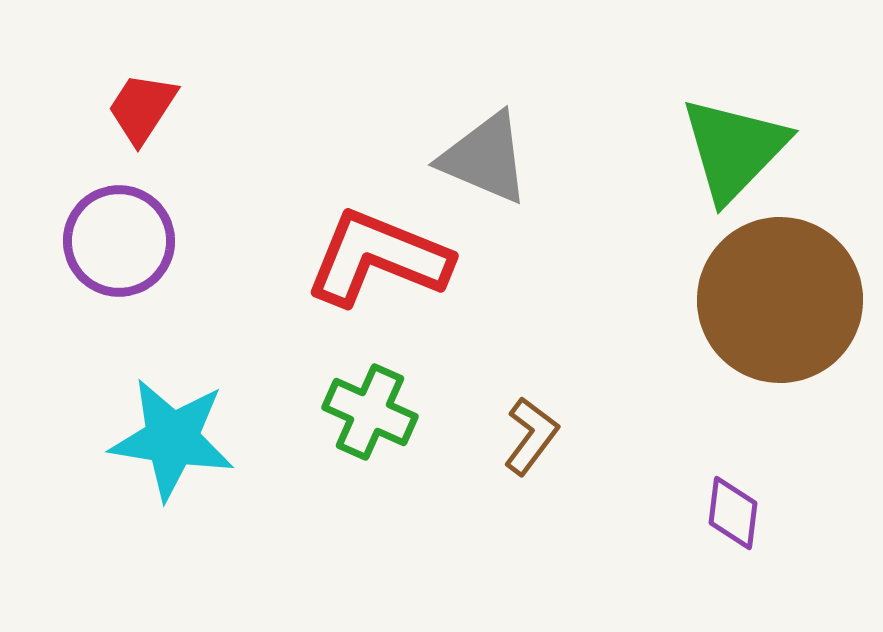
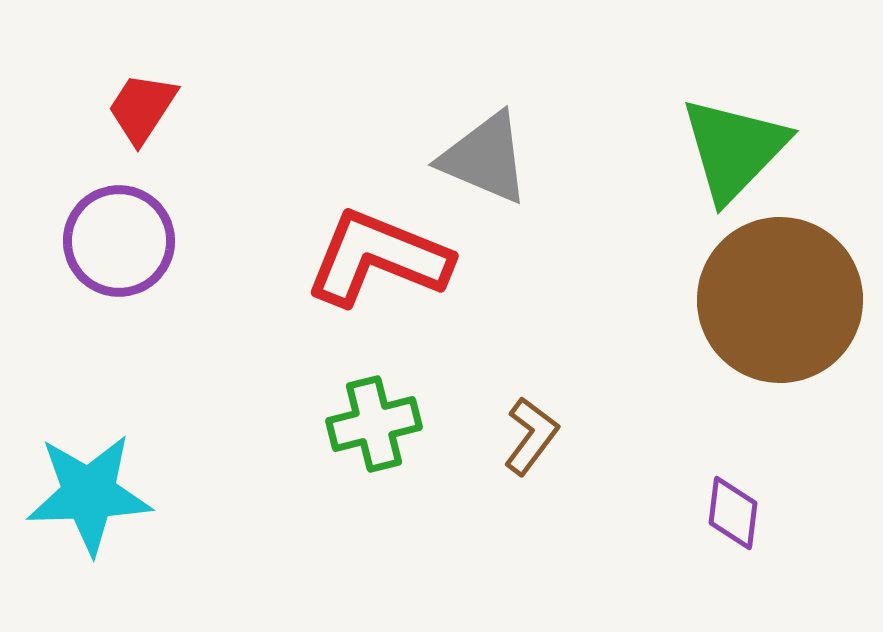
green cross: moved 4 px right, 12 px down; rotated 38 degrees counterclockwise
cyan star: moved 83 px left, 55 px down; rotated 11 degrees counterclockwise
